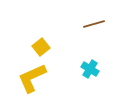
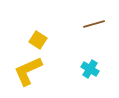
yellow square: moved 3 px left, 7 px up; rotated 18 degrees counterclockwise
yellow L-shape: moved 4 px left, 7 px up
